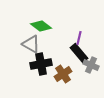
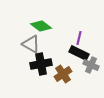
black rectangle: rotated 24 degrees counterclockwise
